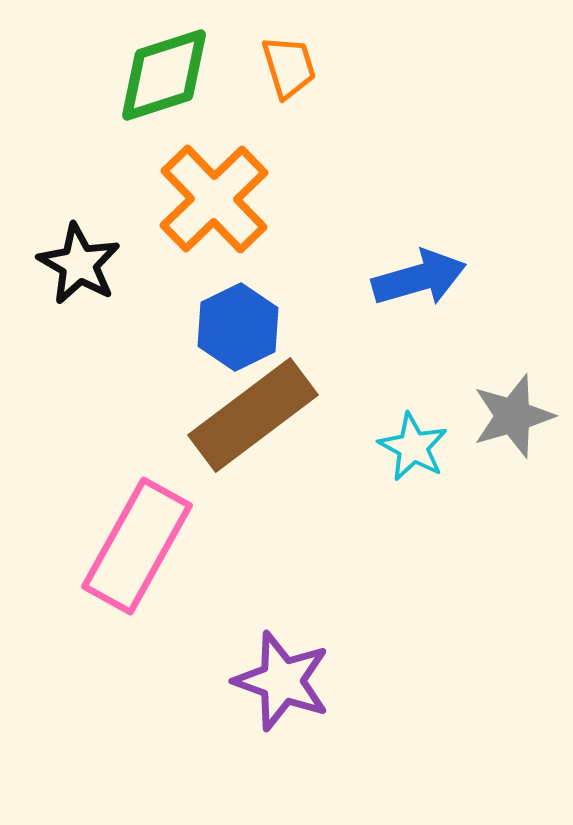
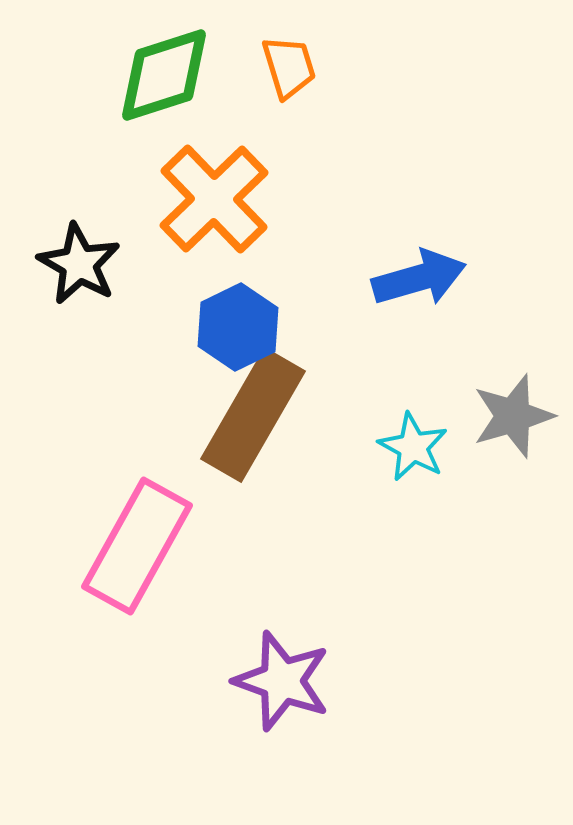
brown rectangle: rotated 23 degrees counterclockwise
